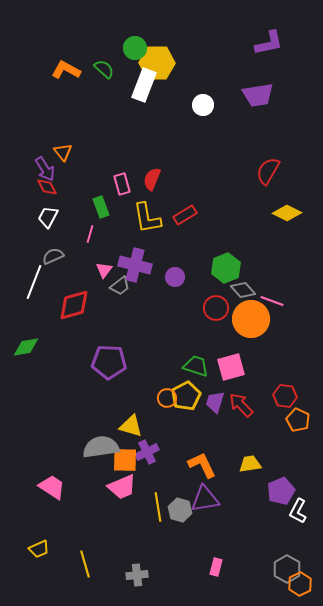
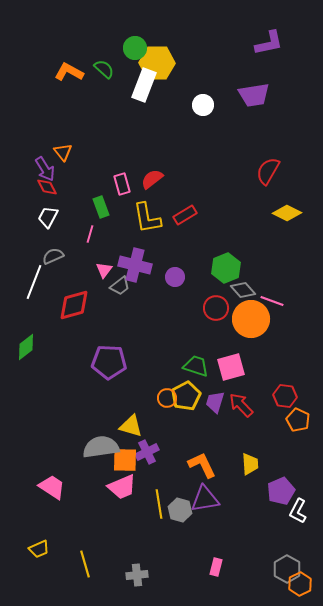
orange L-shape at (66, 70): moved 3 px right, 2 px down
purple trapezoid at (258, 95): moved 4 px left
red semicircle at (152, 179): rotated 30 degrees clockwise
green diamond at (26, 347): rotated 28 degrees counterclockwise
yellow trapezoid at (250, 464): rotated 95 degrees clockwise
yellow line at (158, 507): moved 1 px right, 3 px up
